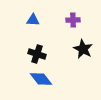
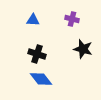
purple cross: moved 1 px left, 1 px up; rotated 16 degrees clockwise
black star: rotated 12 degrees counterclockwise
